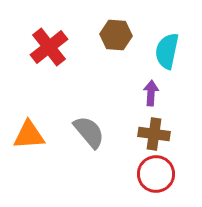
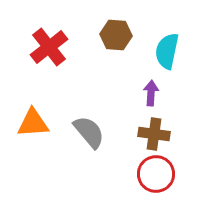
orange triangle: moved 4 px right, 12 px up
